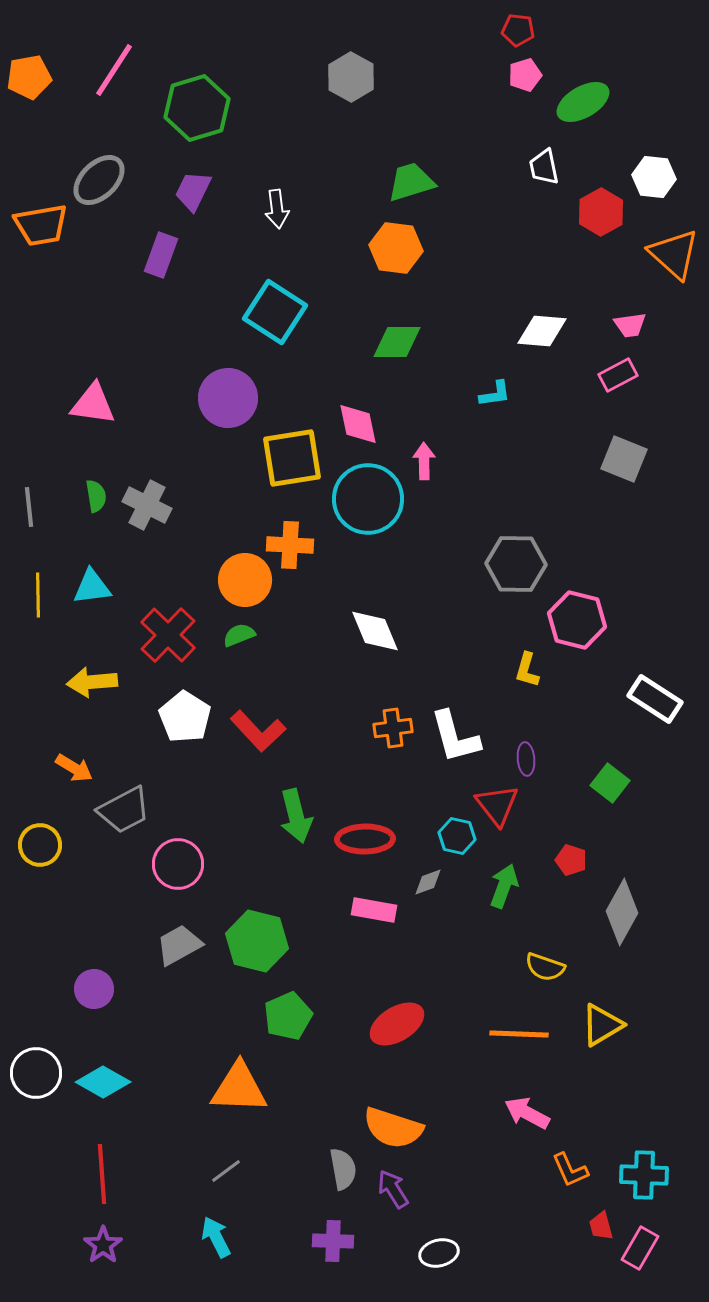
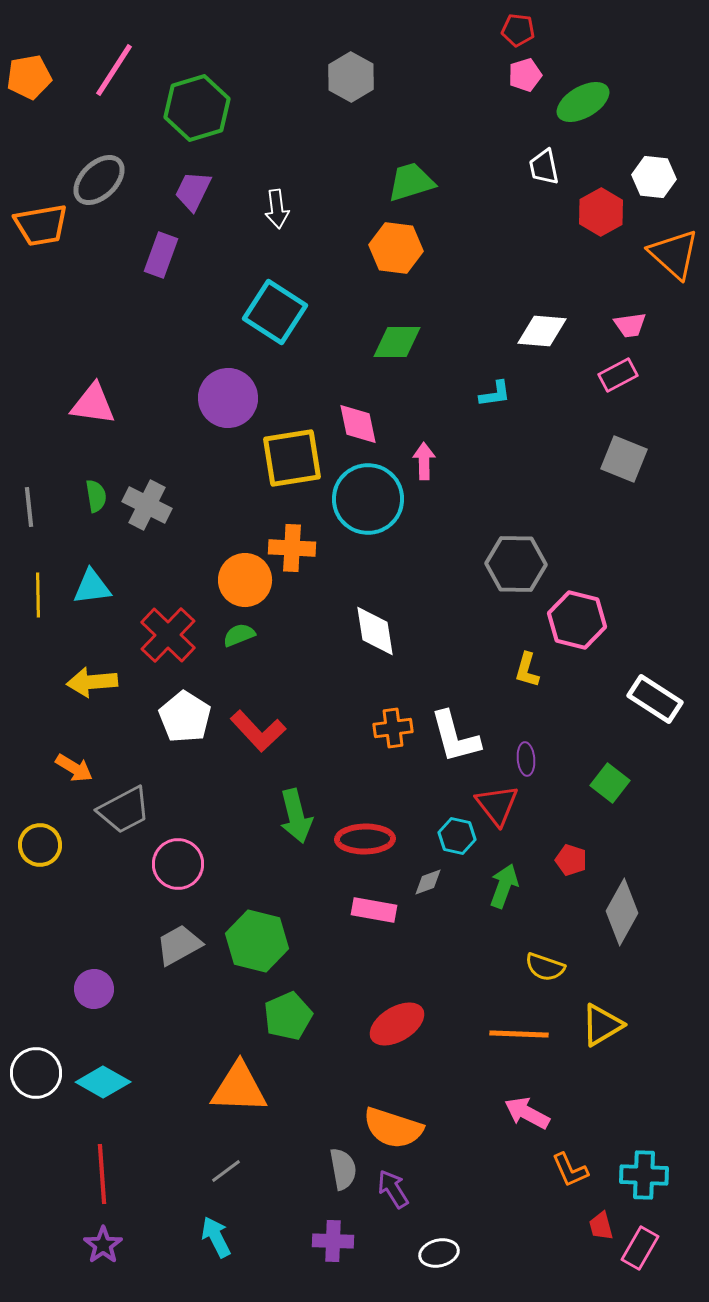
orange cross at (290, 545): moved 2 px right, 3 px down
white diamond at (375, 631): rotated 14 degrees clockwise
